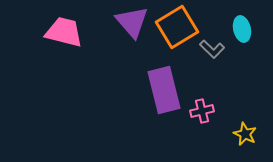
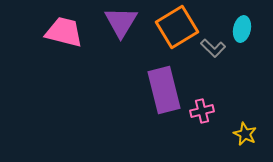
purple triangle: moved 11 px left; rotated 12 degrees clockwise
cyan ellipse: rotated 25 degrees clockwise
gray L-shape: moved 1 px right, 1 px up
